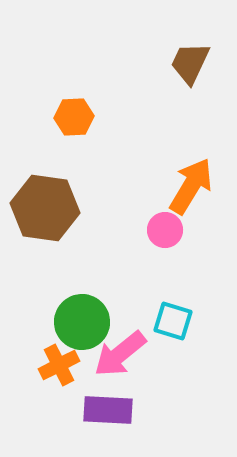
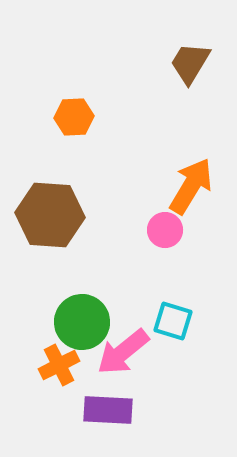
brown trapezoid: rotated 6 degrees clockwise
brown hexagon: moved 5 px right, 7 px down; rotated 4 degrees counterclockwise
pink arrow: moved 3 px right, 2 px up
